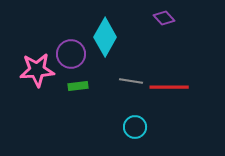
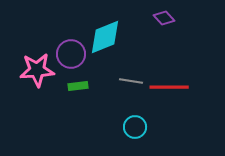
cyan diamond: rotated 39 degrees clockwise
